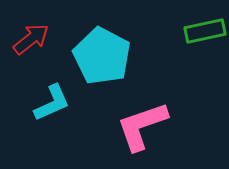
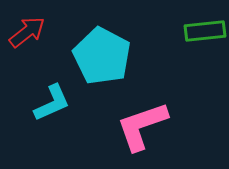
green rectangle: rotated 6 degrees clockwise
red arrow: moved 4 px left, 7 px up
